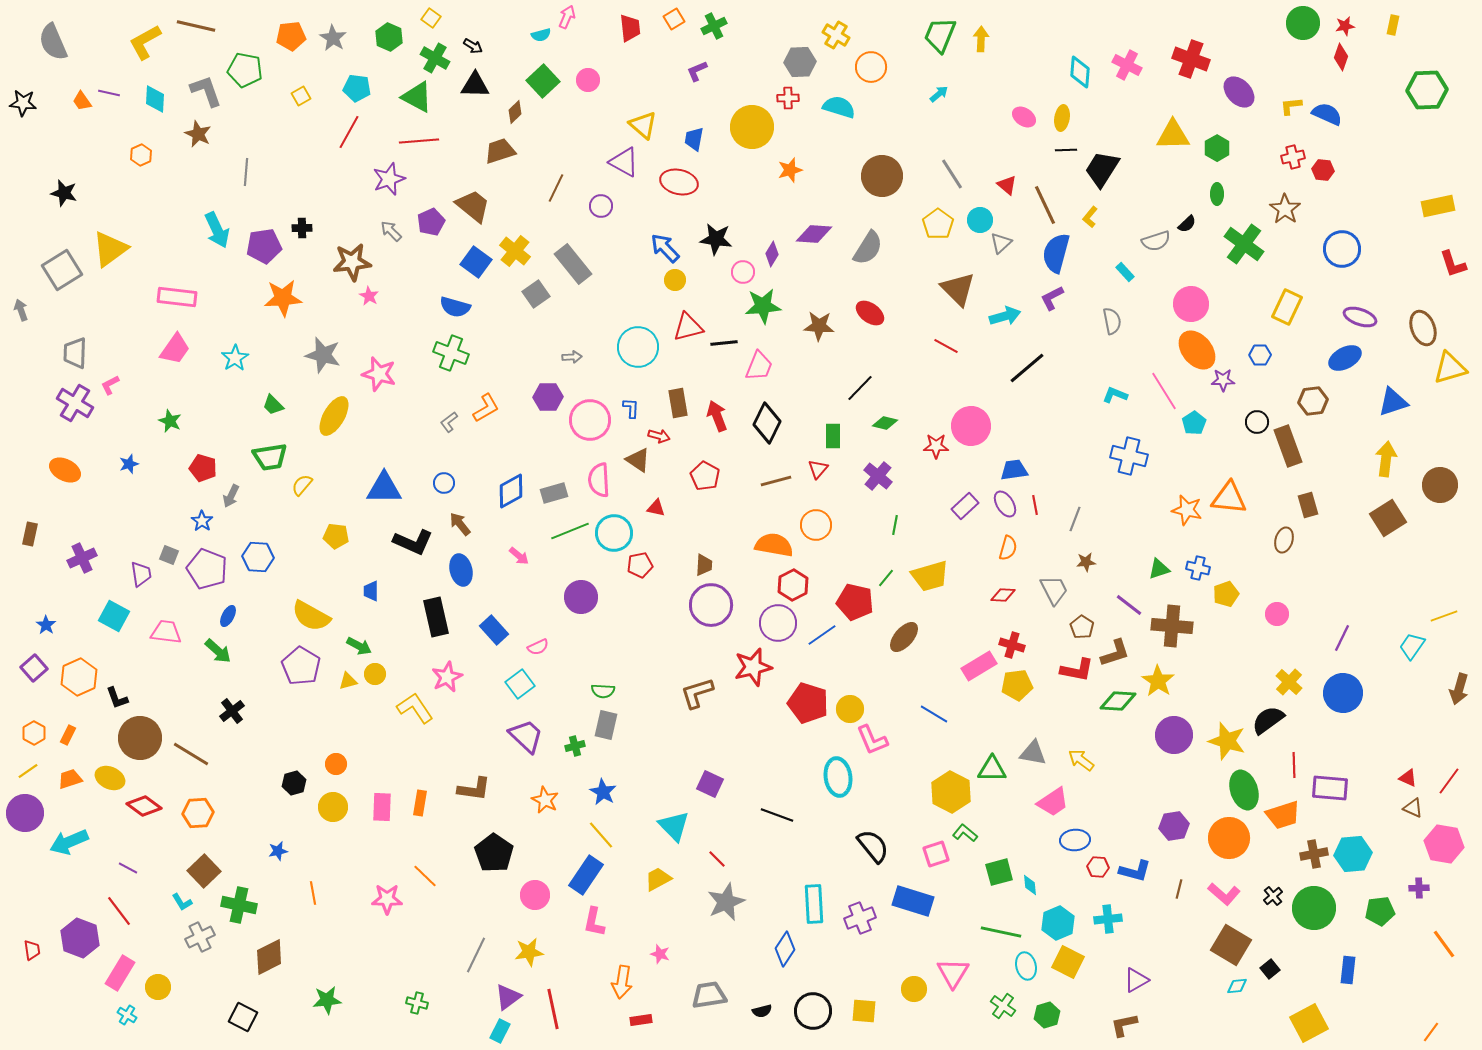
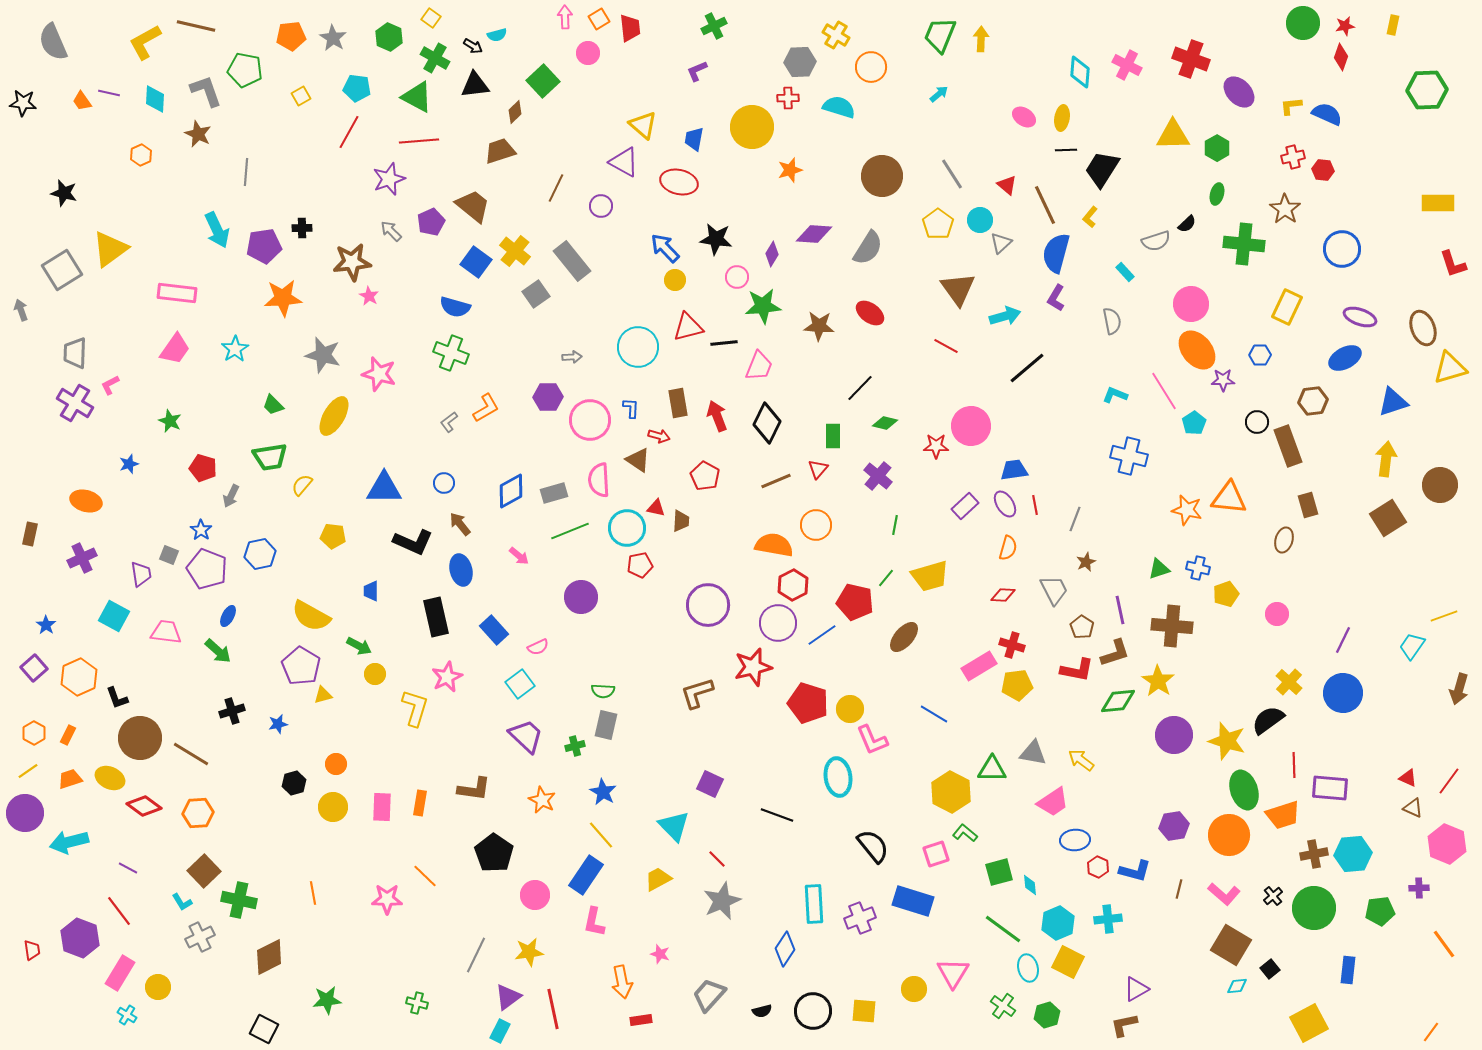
pink arrow at (567, 17): moved 2 px left; rotated 25 degrees counterclockwise
orange square at (674, 19): moved 75 px left
cyan semicircle at (541, 35): moved 44 px left
pink circle at (588, 80): moved 27 px up
black triangle at (475, 85): rotated 8 degrees counterclockwise
green ellipse at (1217, 194): rotated 15 degrees clockwise
yellow rectangle at (1438, 206): moved 3 px up; rotated 12 degrees clockwise
green cross at (1244, 244): rotated 30 degrees counterclockwise
gray rectangle at (573, 264): moved 1 px left, 3 px up
pink circle at (743, 272): moved 6 px left, 5 px down
brown triangle at (958, 289): rotated 9 degrees clockwise
pink rectangle at (177, 297): moved 4 px up
purple L-shape at (1052, 298): moved 4 px right; rotated 32 degrees counterclockwise
cyan star at (235, 358): moved 9 px up
orange ellipse at (65, 470): moved 21 px right, 31 px down; rotated 12 degrees counterclockwise
brown line at (776, 481): rotated 8 degrees counterclockwise
blue star at (202, 521): moved 1 px left, 9 px down
cyan circle at (614, 533): moved 13 px right, 5 px up
yellow pentagon at (336, 536): moved 3 px left
blue hexagon at (258, 557): moved 2 px right, 3 px up; rotated 16 degrees counterclockwise
brown star at (1086, 562): rotated 18 degrees counterclockwise
brown trapezoid at (704, 565): moved 23 px left, 44 px up
purple circle at (711, 605): moved 3 px left
purple line at (1129, 605): moved 9 px left, 5 px down; rotated 40 degrees clockwise
purple line at (1342, 638): moved 1 px right, 2 px down
yellow triangle at (348, 681): moved 25 px left, 14 px down
green diamond at (1118, 701): rotated 9 degrees counterclockwise
yellow L-shape at (415, 708): rotated 51 degrees clockwise
black cross at (232, 711): rotated 20 degrees clockwise
orange star at (545, 800): moved 3 px left
orange circle at (1229, 838): moved 3 px up
cyan arrow at (69, 842): rotated 9 degrees clockwise
pink hexagon at (1444, 844): moved 3 px right; rotated 12 degrees clockwise
blue star at (278, 851): moved 127 px up
red hexagon at (1098, 867): rotated 20 degrees clockwise
gray star at (726, 902): moved 4 px left, 1 px up
green cross at (239, 905): moved 5 px up
green line at (1001, 932): moved 2 px right, 3 px up; rotated 24 degrees clockwise
cyan ellipse at (1026, 966): moved 2 px right, 2 px down
purple triangle at (1136, 980): moved 9 px down
orange arrow at (622, 982): rotated 20 degrees counterclockwise
gray trapezoid at (709, 995): rotated 39 degrees counterclockwise
black square at (243, 1017): moved 21 px right, 12 px down
